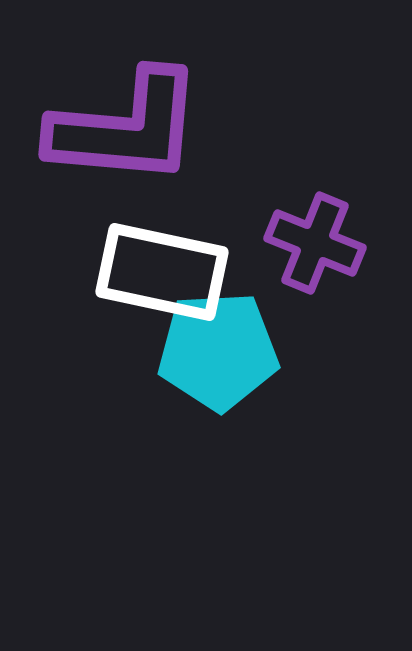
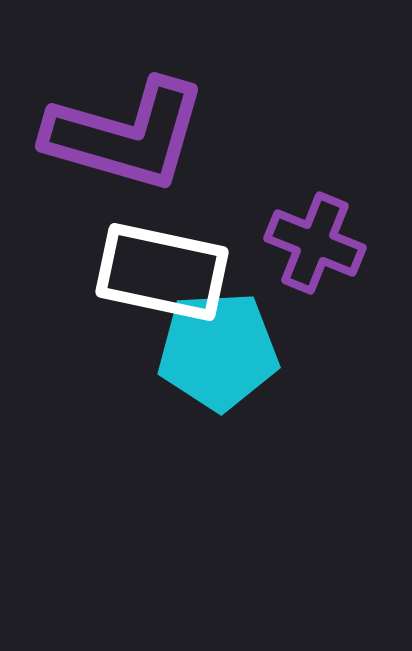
purple L-shape: moved 7 px down; rotated 11 degrees clockwise
